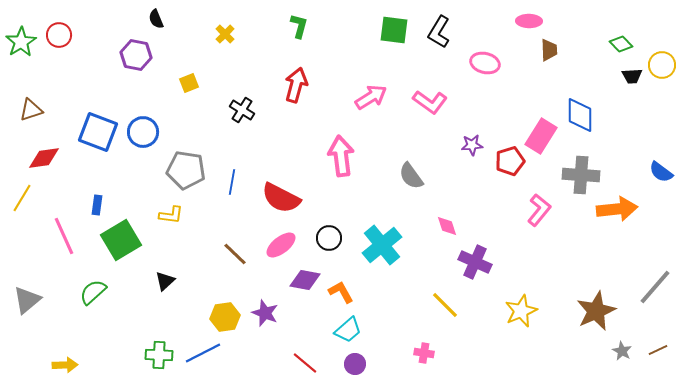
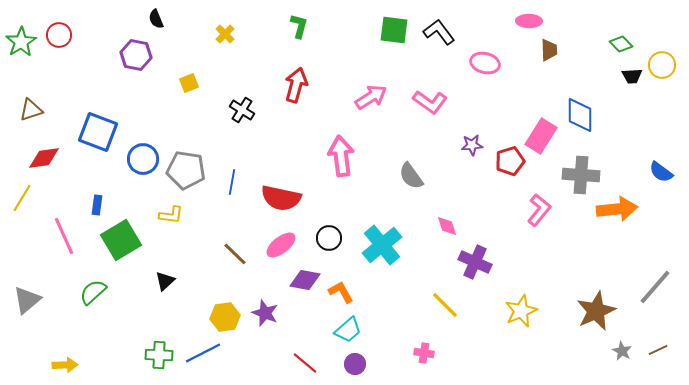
black L-shape at (439, 32): rotated 112 degrees clockwise
blue circle at (143, 132): moved 27 px down
red semicircle at (281, 198): rotated 15 degrees counterclockwise
